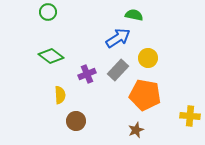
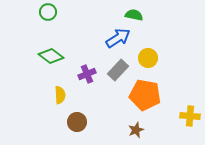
brown circle: moved 1 px right, 1 px down
